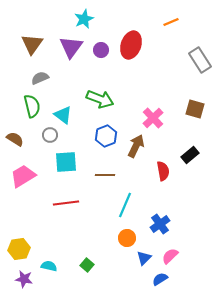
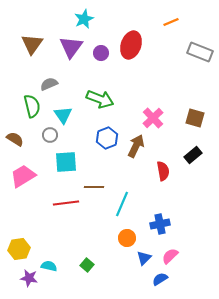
purple circle: moved 3 px down
gray rectangle: moved 8 px up; rotated 35 degrees counterclockwise
gray semicircle: moved 9 px right, 6 px down
brown square: moved 9 px down
cyan triangle: rotated 18 degrees clockwise
blue hexagon: moved 1 px right, 2 px down
black rectangle: moved 3 px right
brown line: moved 11 px left, 12 px down
cyan line: moved 3 px left, 1 px up
blue cross: rotated 24 degrees clockwise
purple star: moved 5 px right, 1 px up
